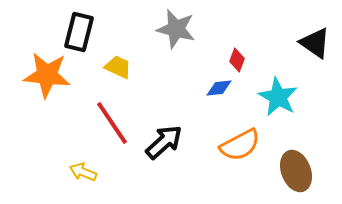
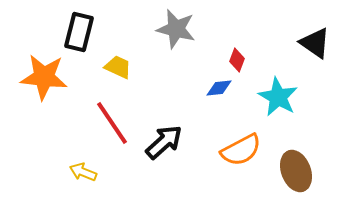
orange star: moved 3 px left, 2 px down
orange semicircle: moved 1 px right, 5 px down
